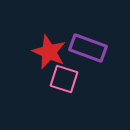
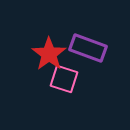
red star: moved 2 px down; rotated 12 degrees clockwise
